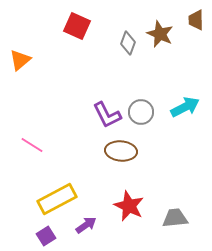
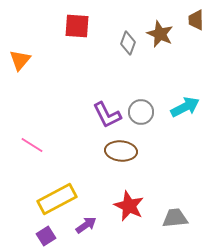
red square: rotated 20 degrees counterclockwise
orange triangle: rotated 10 degrees counterclockwise
